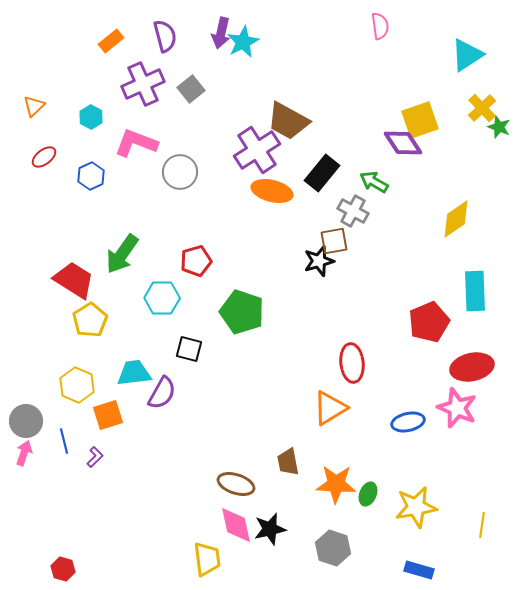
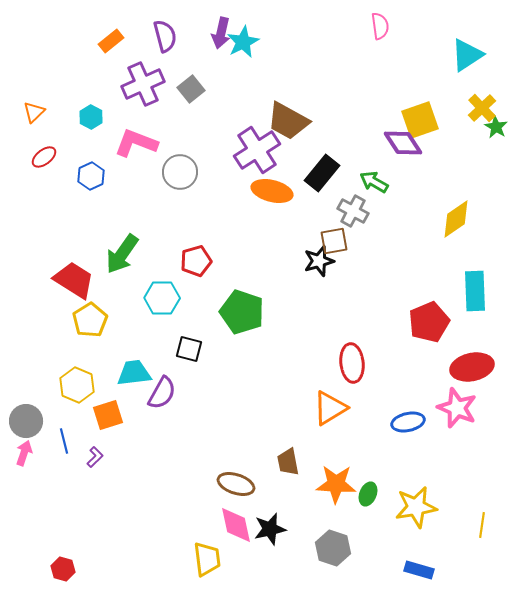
orange triangle at (34, 106): moved 6 px down
green star at (499, 127): moved 3 px left; rotated 10 degrees clockwise
